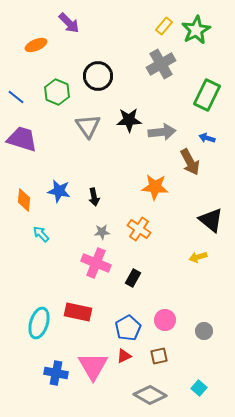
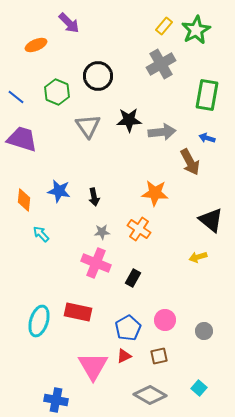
green rectangle: rotated 16 degrees counterclockwise
orange star: moved 6 px down
cyan ellipse: moved 2 px up
blue cross: moved 27 px down
